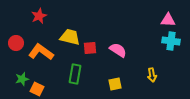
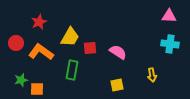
red star: moved 6 px down
pink triangle: moved 1 px right, 4 px up
yellow trapezoid: rotated 105 degrees clockwise
cyan cross: moved 1 px left, 3 px down
pink semicircle: moved 2 px down
green rectangle: moved 3 px left, 4 px up
green star: moved 1 px left, 1 px down
yellow square: moved 2 px right, 1 px down
orange square: rotated 24 degrees counterclockwise
